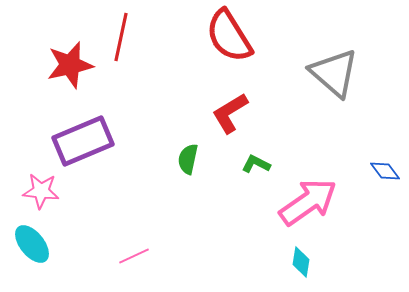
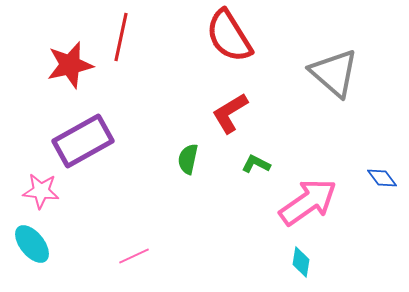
purple rectangle: rotated 6 degrees counterclockwise
blue diamond: moved 3 px left, 7 px down
